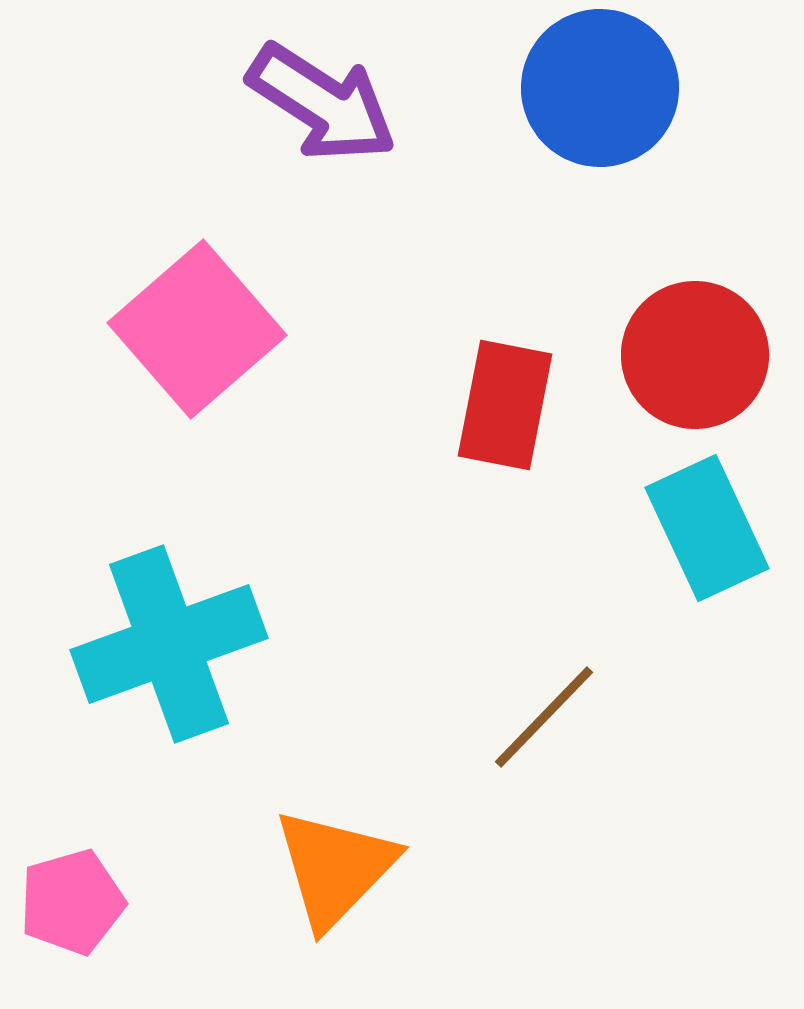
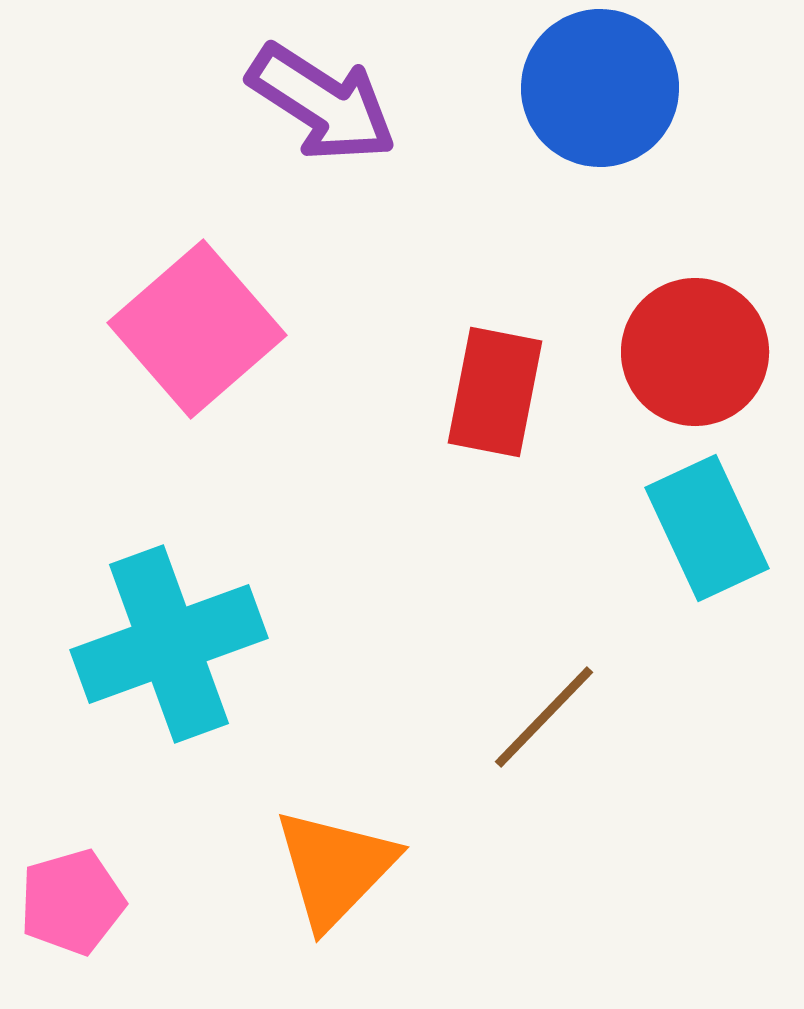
red circle: moved 3 px up
red rectangle: moved 10 px left, 13 px up
